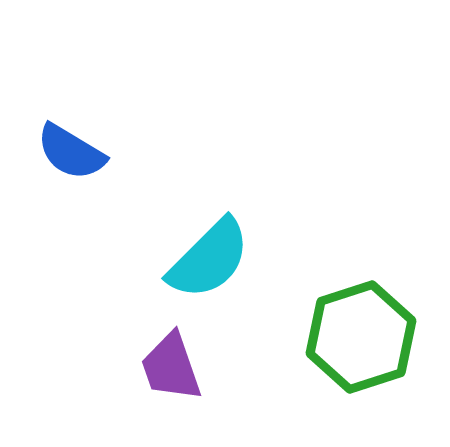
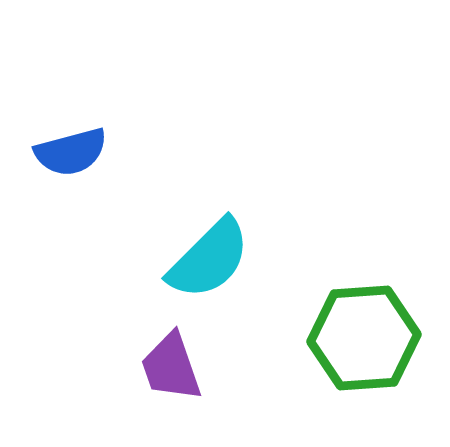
blue semicircle: rotated 46 degrees counterclockwise
green hexagon: moved 3 px right, 1 px down; rotated 14 degrees clockwise
